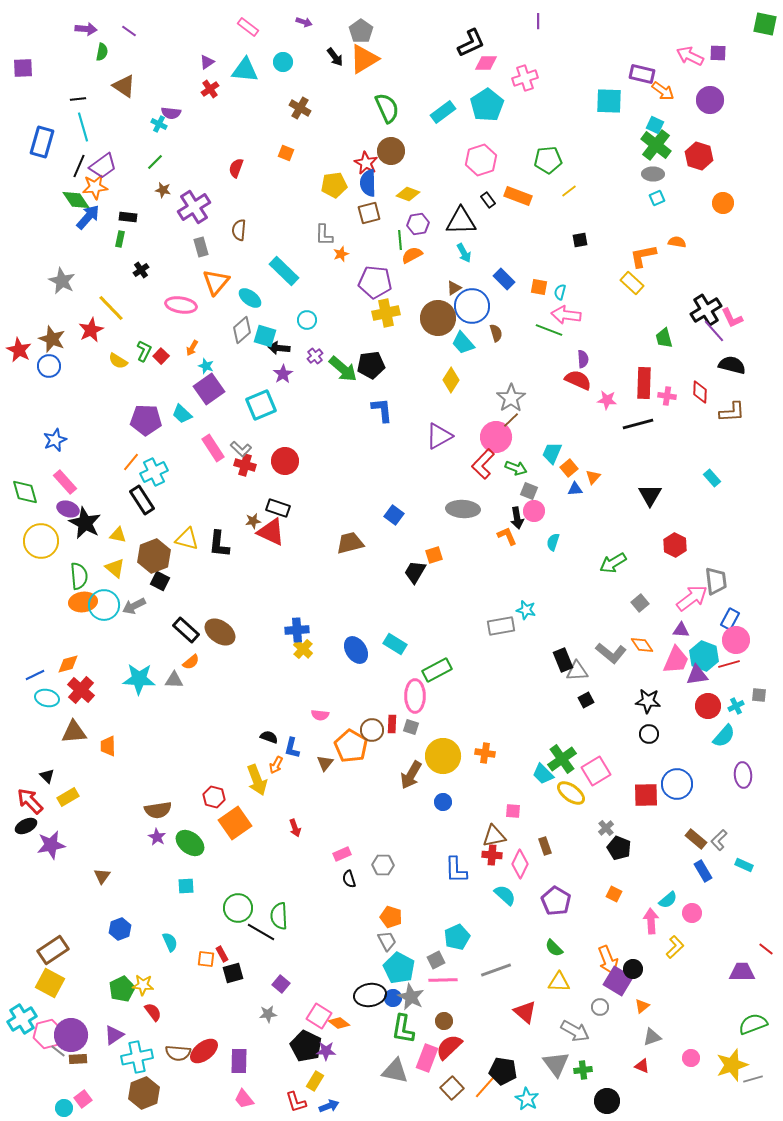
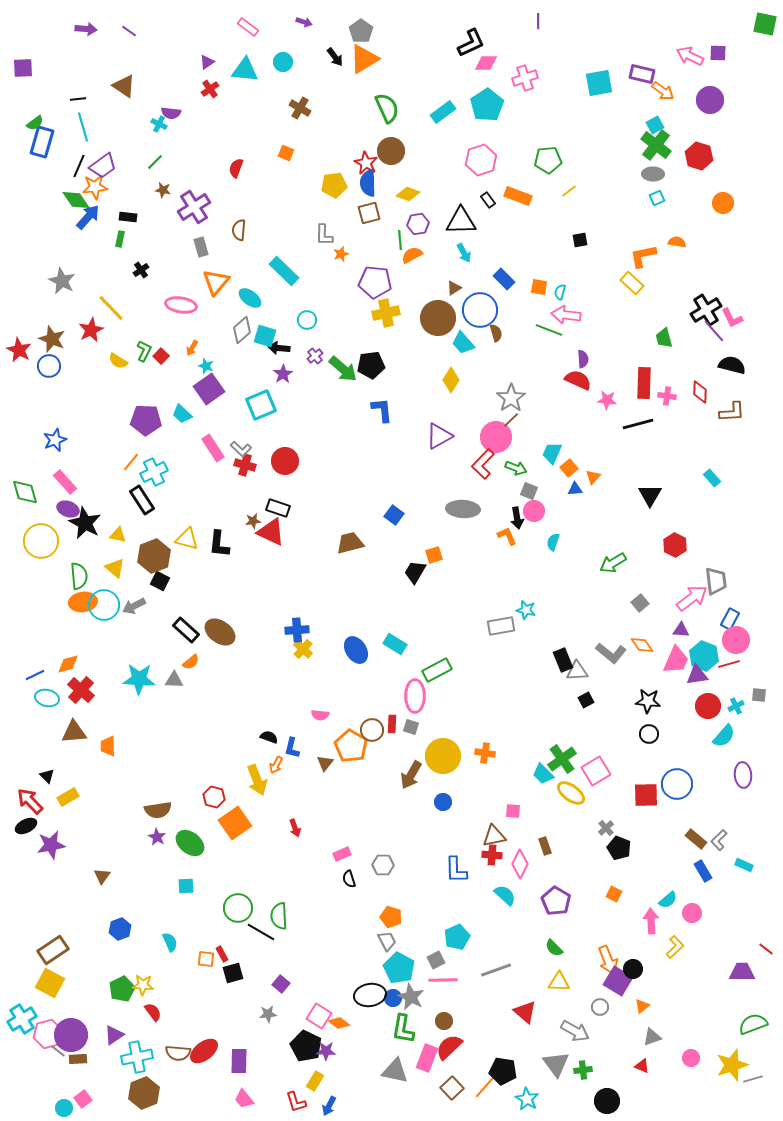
green semicircle at (102, 52): moved 67 px left, 71 px down; rotated 42 degrees clockwise
cyan square at (609, 101): moved 10 px left, 18 px up; rotated 12 degrees counterclockwise
cyan square at (655, 125): rotated 36 degrees clockwise
blue circle at (472, 306): moved 8 px right, 4 px down
blue arrow at (329, 1106): rotated 138 degrees clockwise
